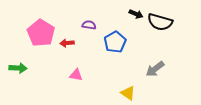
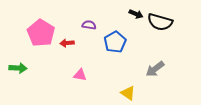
pink triangle: moved 4 px right
